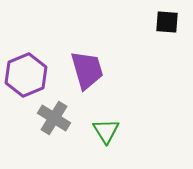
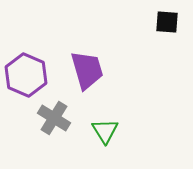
purple hexagon: rotated 15 degrees counterclockwise
green triangle: moved 1 px left
